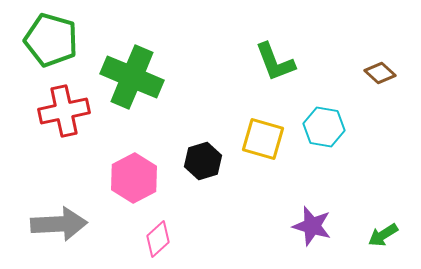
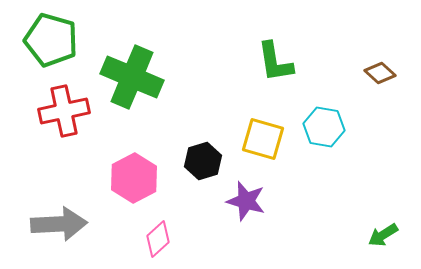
green L-shape: rotated 12 degrees clockwise
purple star: moved 66 px left, 25 px up
